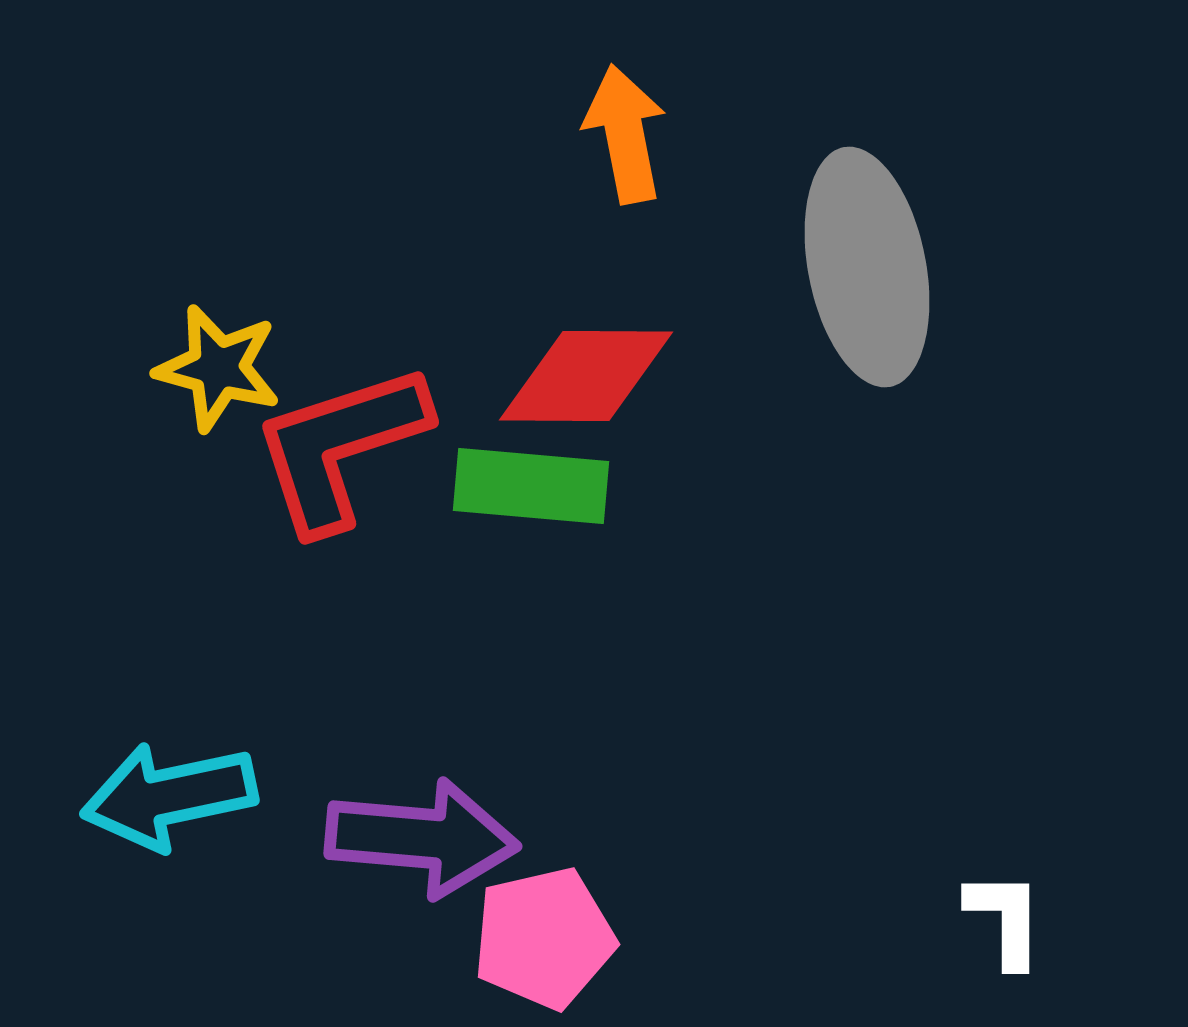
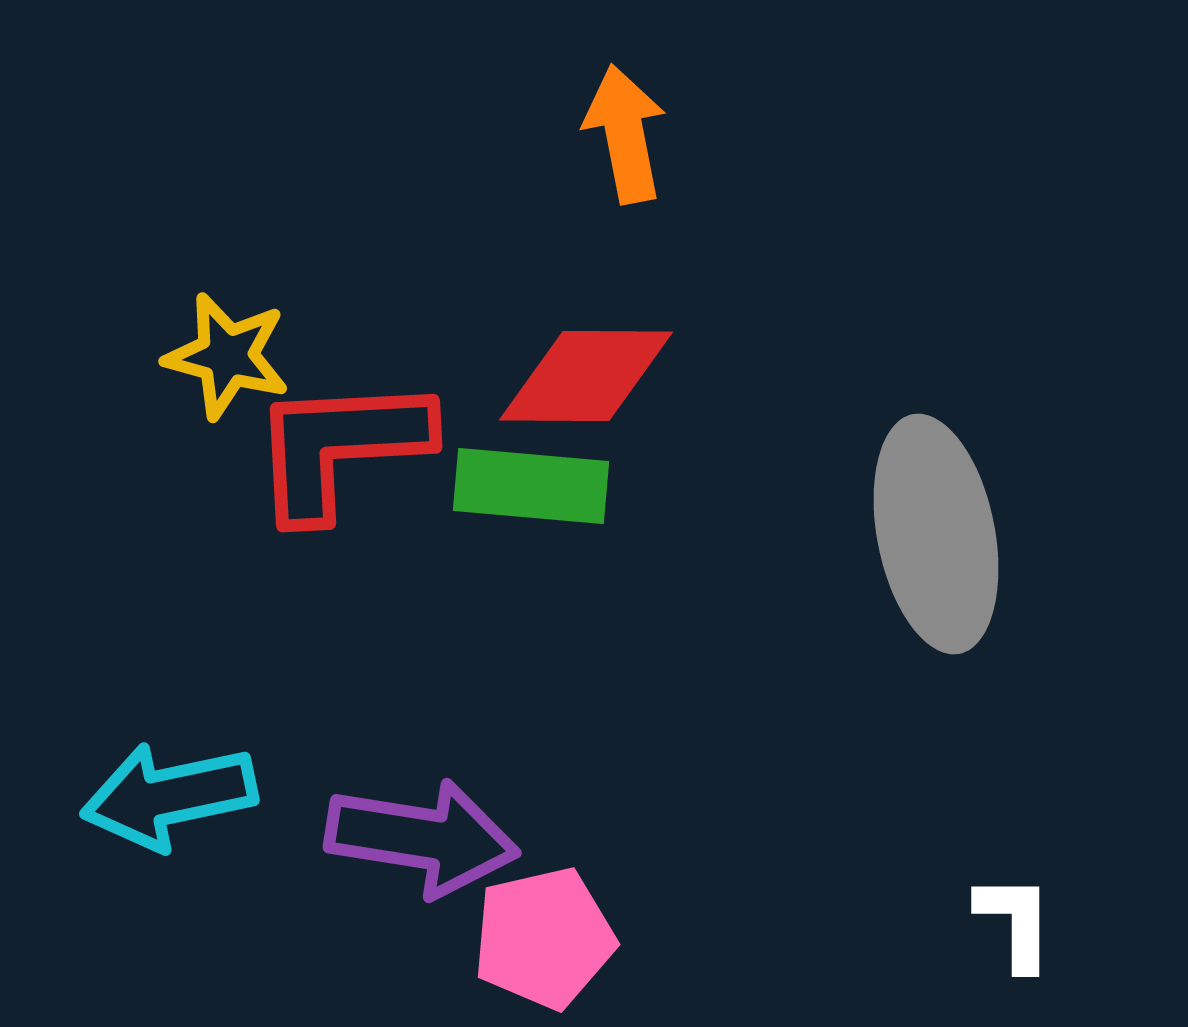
gray ellipse: moved 69 px right, 267 px down
yellow star: moved 9 px right, 12 px up
red L-shape: rotated 15 degrees clockwise
purple arrow: rotated 4 degrees clockwise
white L-shape: moved 10 px right, 3 px down
